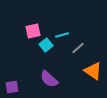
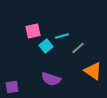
cyan line: moved 1 px down
cyan square: moved 1 px down
purple semicircle: moved 2 px right; rotated 24 degrees counterclockwise
